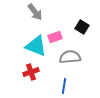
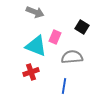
gray arrow: rotated 30 degrees counterclockwise
pink rectangle: rotated 48 degrees counterclockwise
gray semicircle: moved 2 px right
